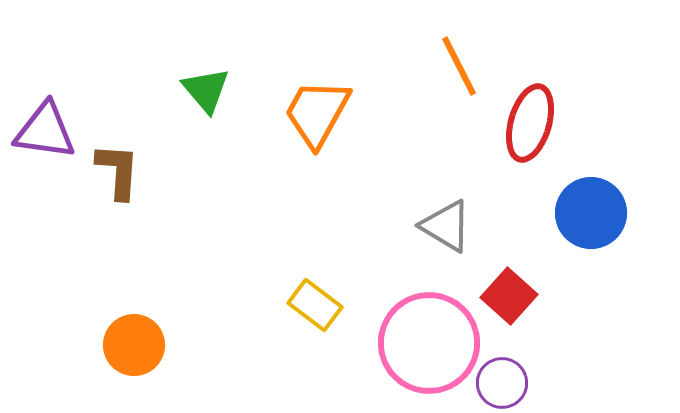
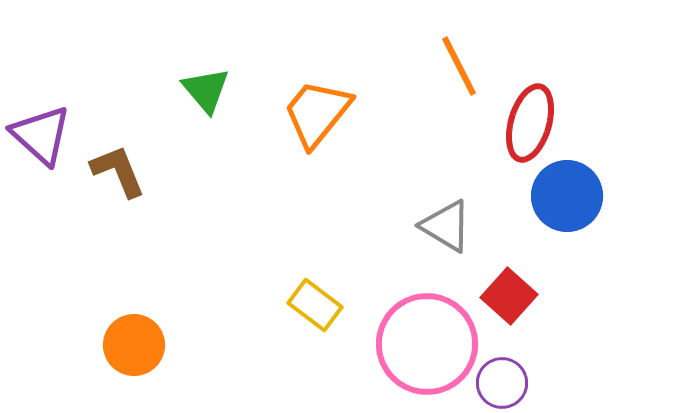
orange trapezoid: rotated 10 degrees clockwise
purple triangle: moved 4 px left, 4 px down; rotated 34 degrees clockwise
brown L-shape: rotated 26 degrees counterclockwise
blue circle: moved 24 px left, 17 px up
pink circle: moved 2 px left, 1 px down
